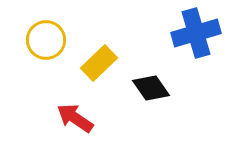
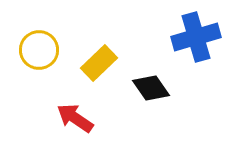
blue cross: moved 4 px down
yellow circle: moved 7 px left, 10 px down
